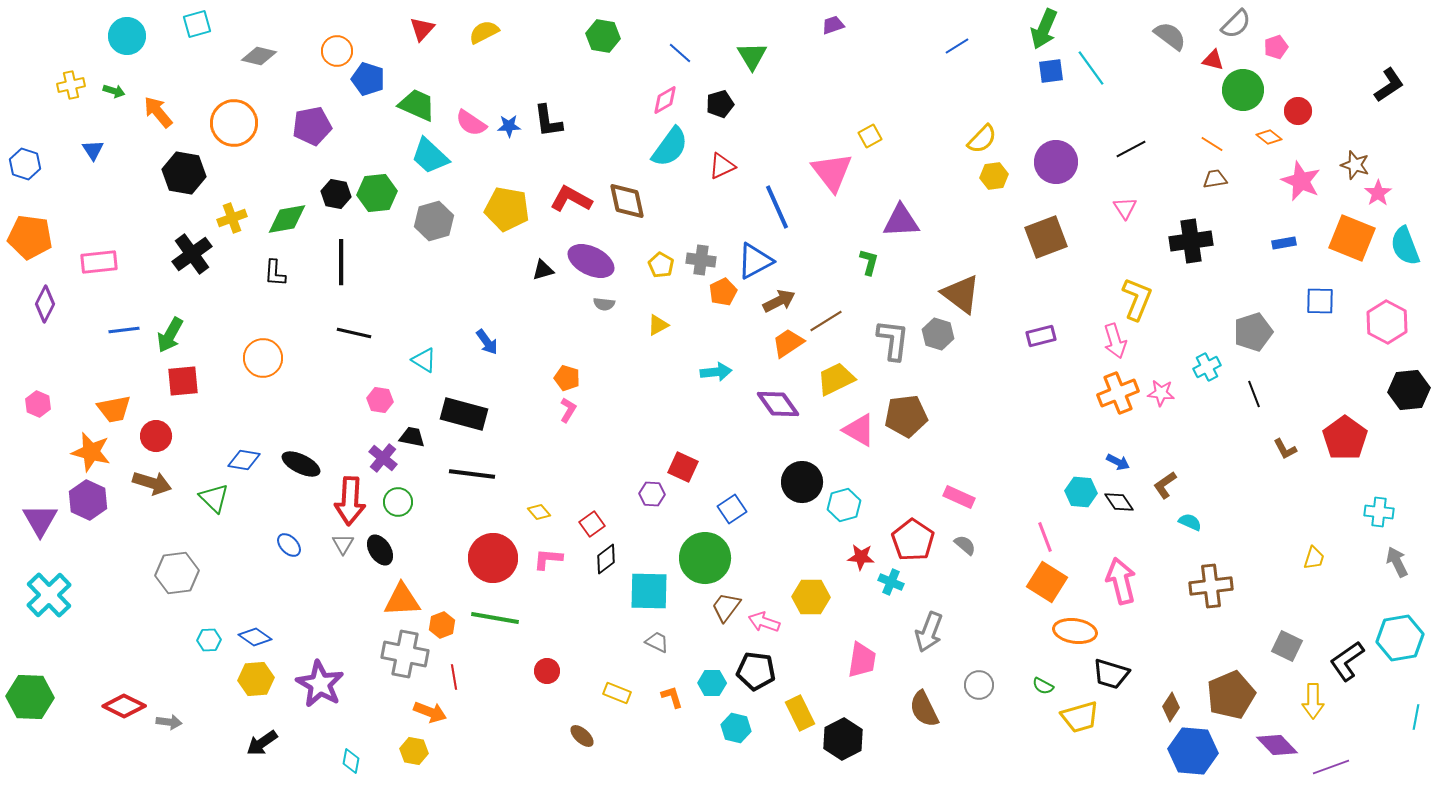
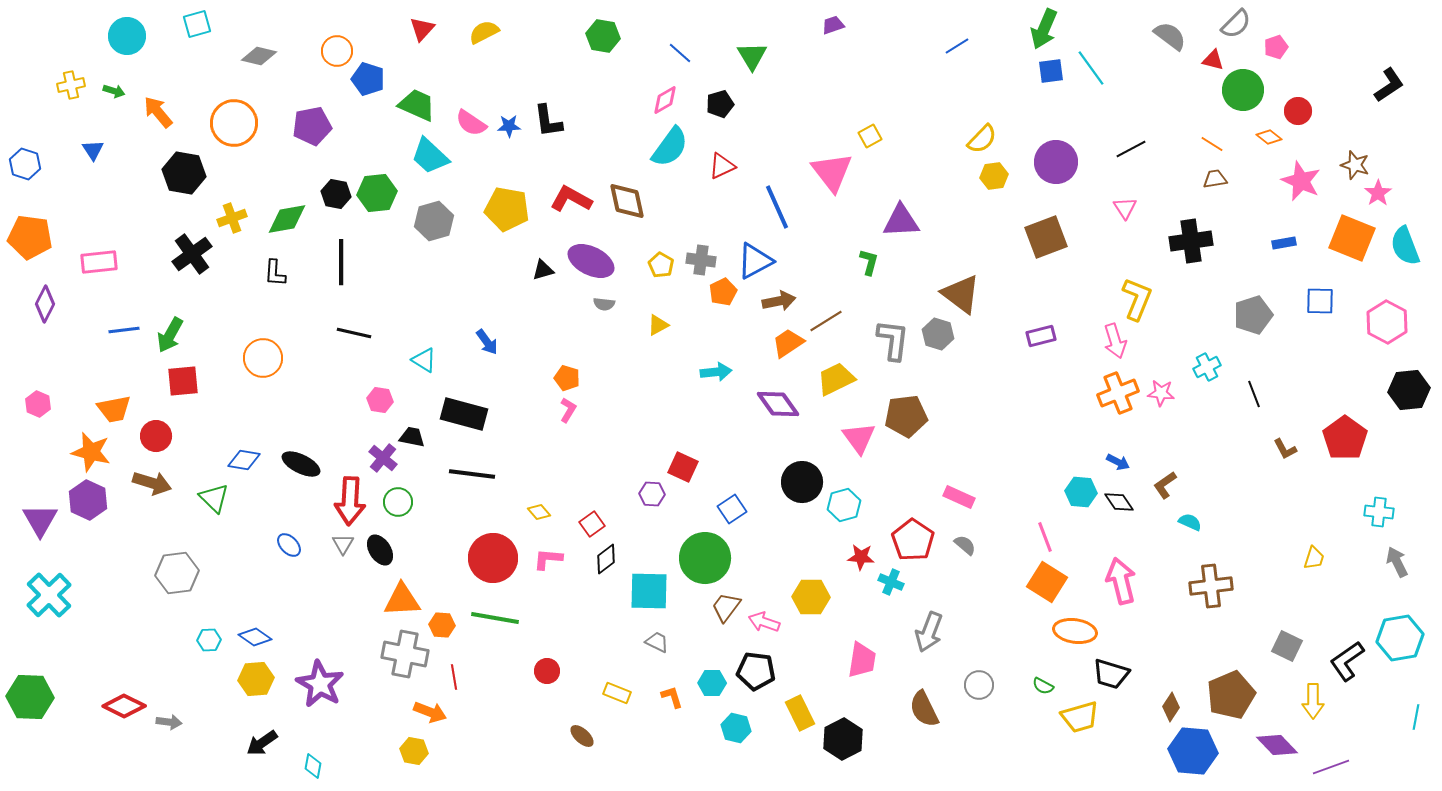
brown arrow at (779, 301): rotated 16 degrees clockwise
gray pentagon at (1253, 332): moved 17 px up
pink triangle at (859, 430): moved 8 px down; rotated 24 degrees clockwise
orange hexagon at (442, 625): rotated 25 degrees clockwise
cyan diamond at (351, 761): moved 38 px left, 5 px down
